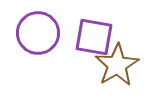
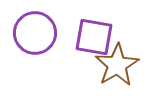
purple circle: moved 3 px left
